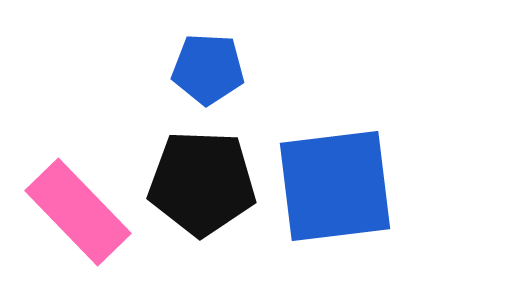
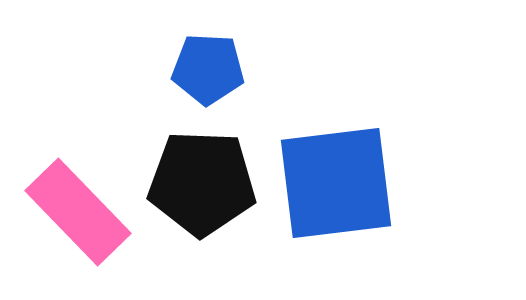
blue square: moved 1 px right, 3 px up
